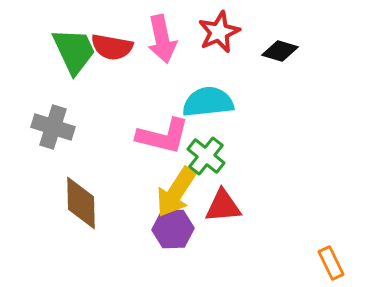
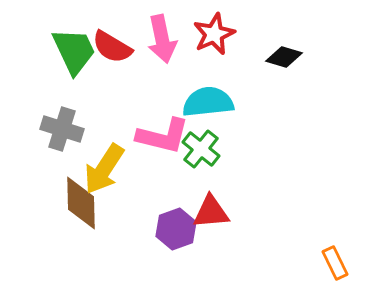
red star: moved 5 px left, 2 px down
red semicircle: rotated 21 degrees clockwise
black diamond: moved 4 px right, 6 px down
gray cross: moved 9 px right, 2 px down
green cross: moved 5 px left, 7 px up
yellow arrow: moved 72 px left, 23 px up
red triangle: moved 12 px left, 6 px down
purple hexagon: moved 3 px right; rotated 18 degrees counterclockwise
orange rectangle: moved 4 px right
